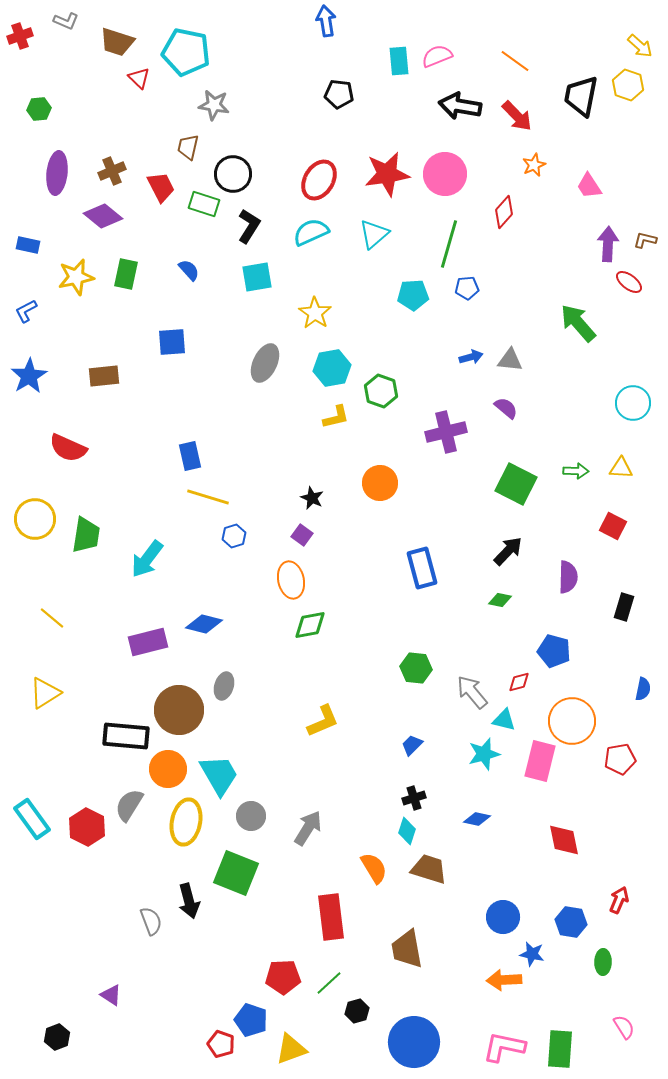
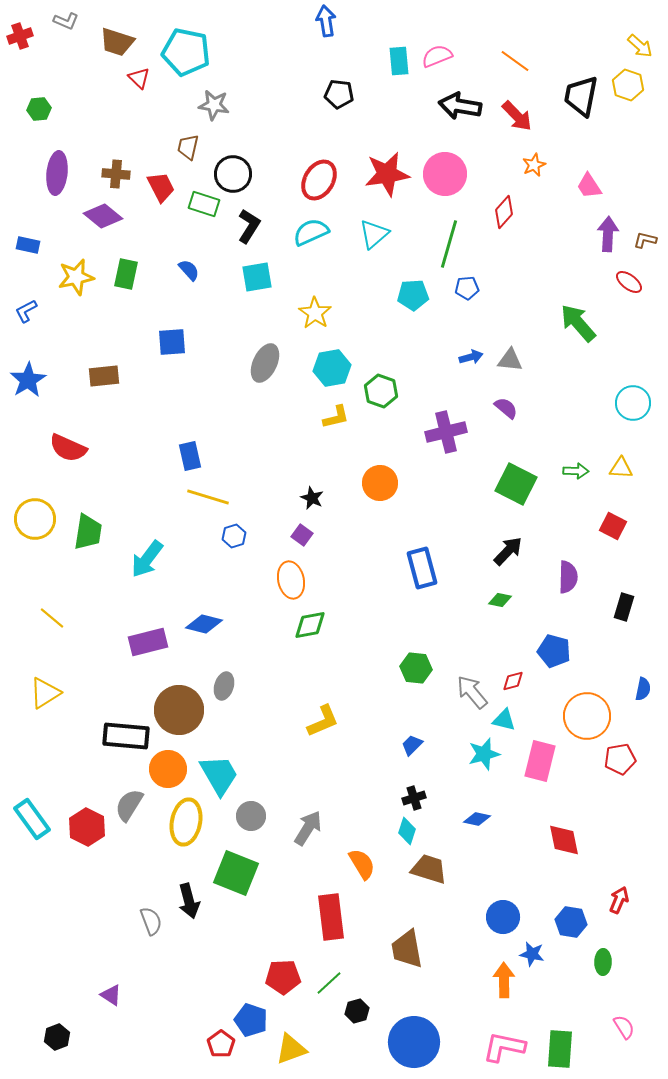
brown cross at (112, 171): moved 4 px right, 3 px down; rotated 28 degrees clockwise
purple arrow at (608, 244): moved 10 px up
blue star at (29, 376): moved 1 px left, 4 px down
green trapezoid at (86, 535): moved 2 px right, 3 px up
red diamond at (519, 682): moved 6 px left, 1 px up
orange circle at (572, 721): moved 15 px right, 5 px up
orange semicircle at (374, 868): moved 12 px left, 4 px up
orange arrow at (504, 980): rotated 92 degrees clockwise
red pentagon at (221, 1044): rotated 16 degrees clockwise
